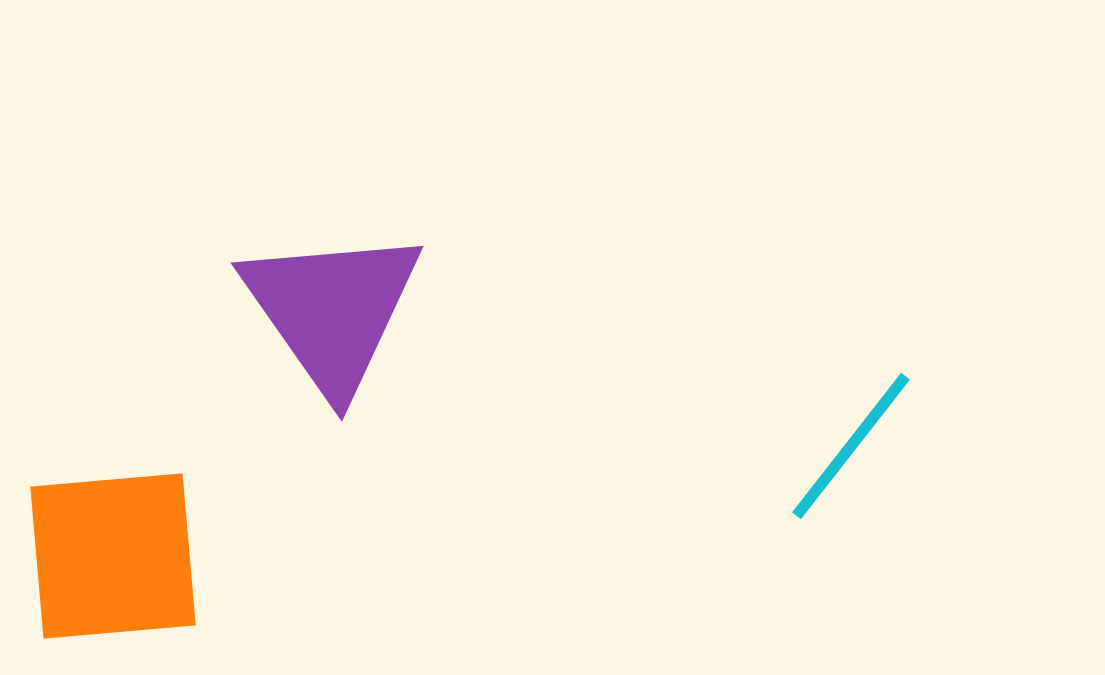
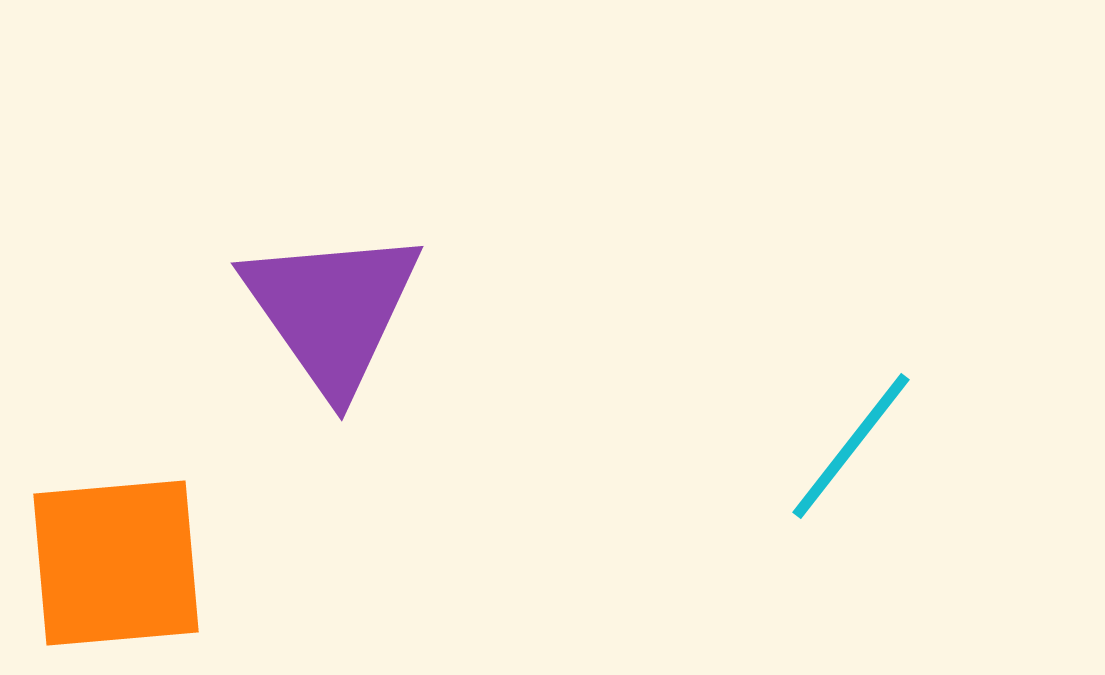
orange square: moved 3 px right, 7 px down
